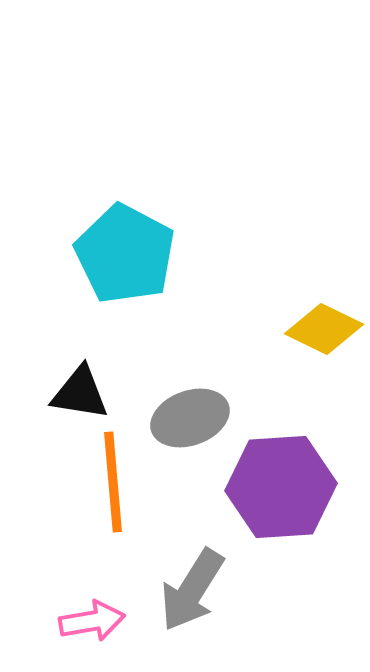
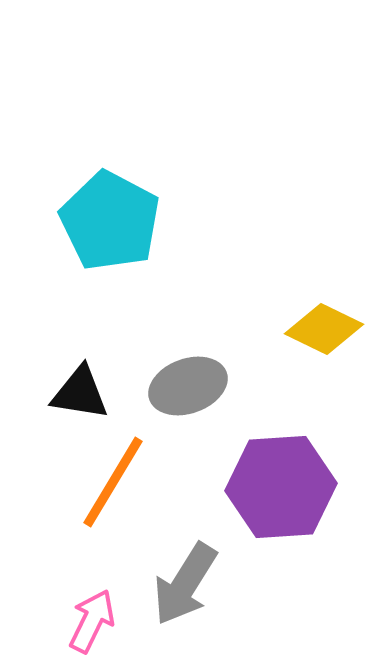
cyan pentagon: moved 15 px left, 33 px up
gray ellipse: moved 2 px left, 32 px up
orange line: rotated 36 degrees clockwise
gray arrow: moved 7 px left, 6 px up
pink arrow: rotated 54 degrees counterclockwise
